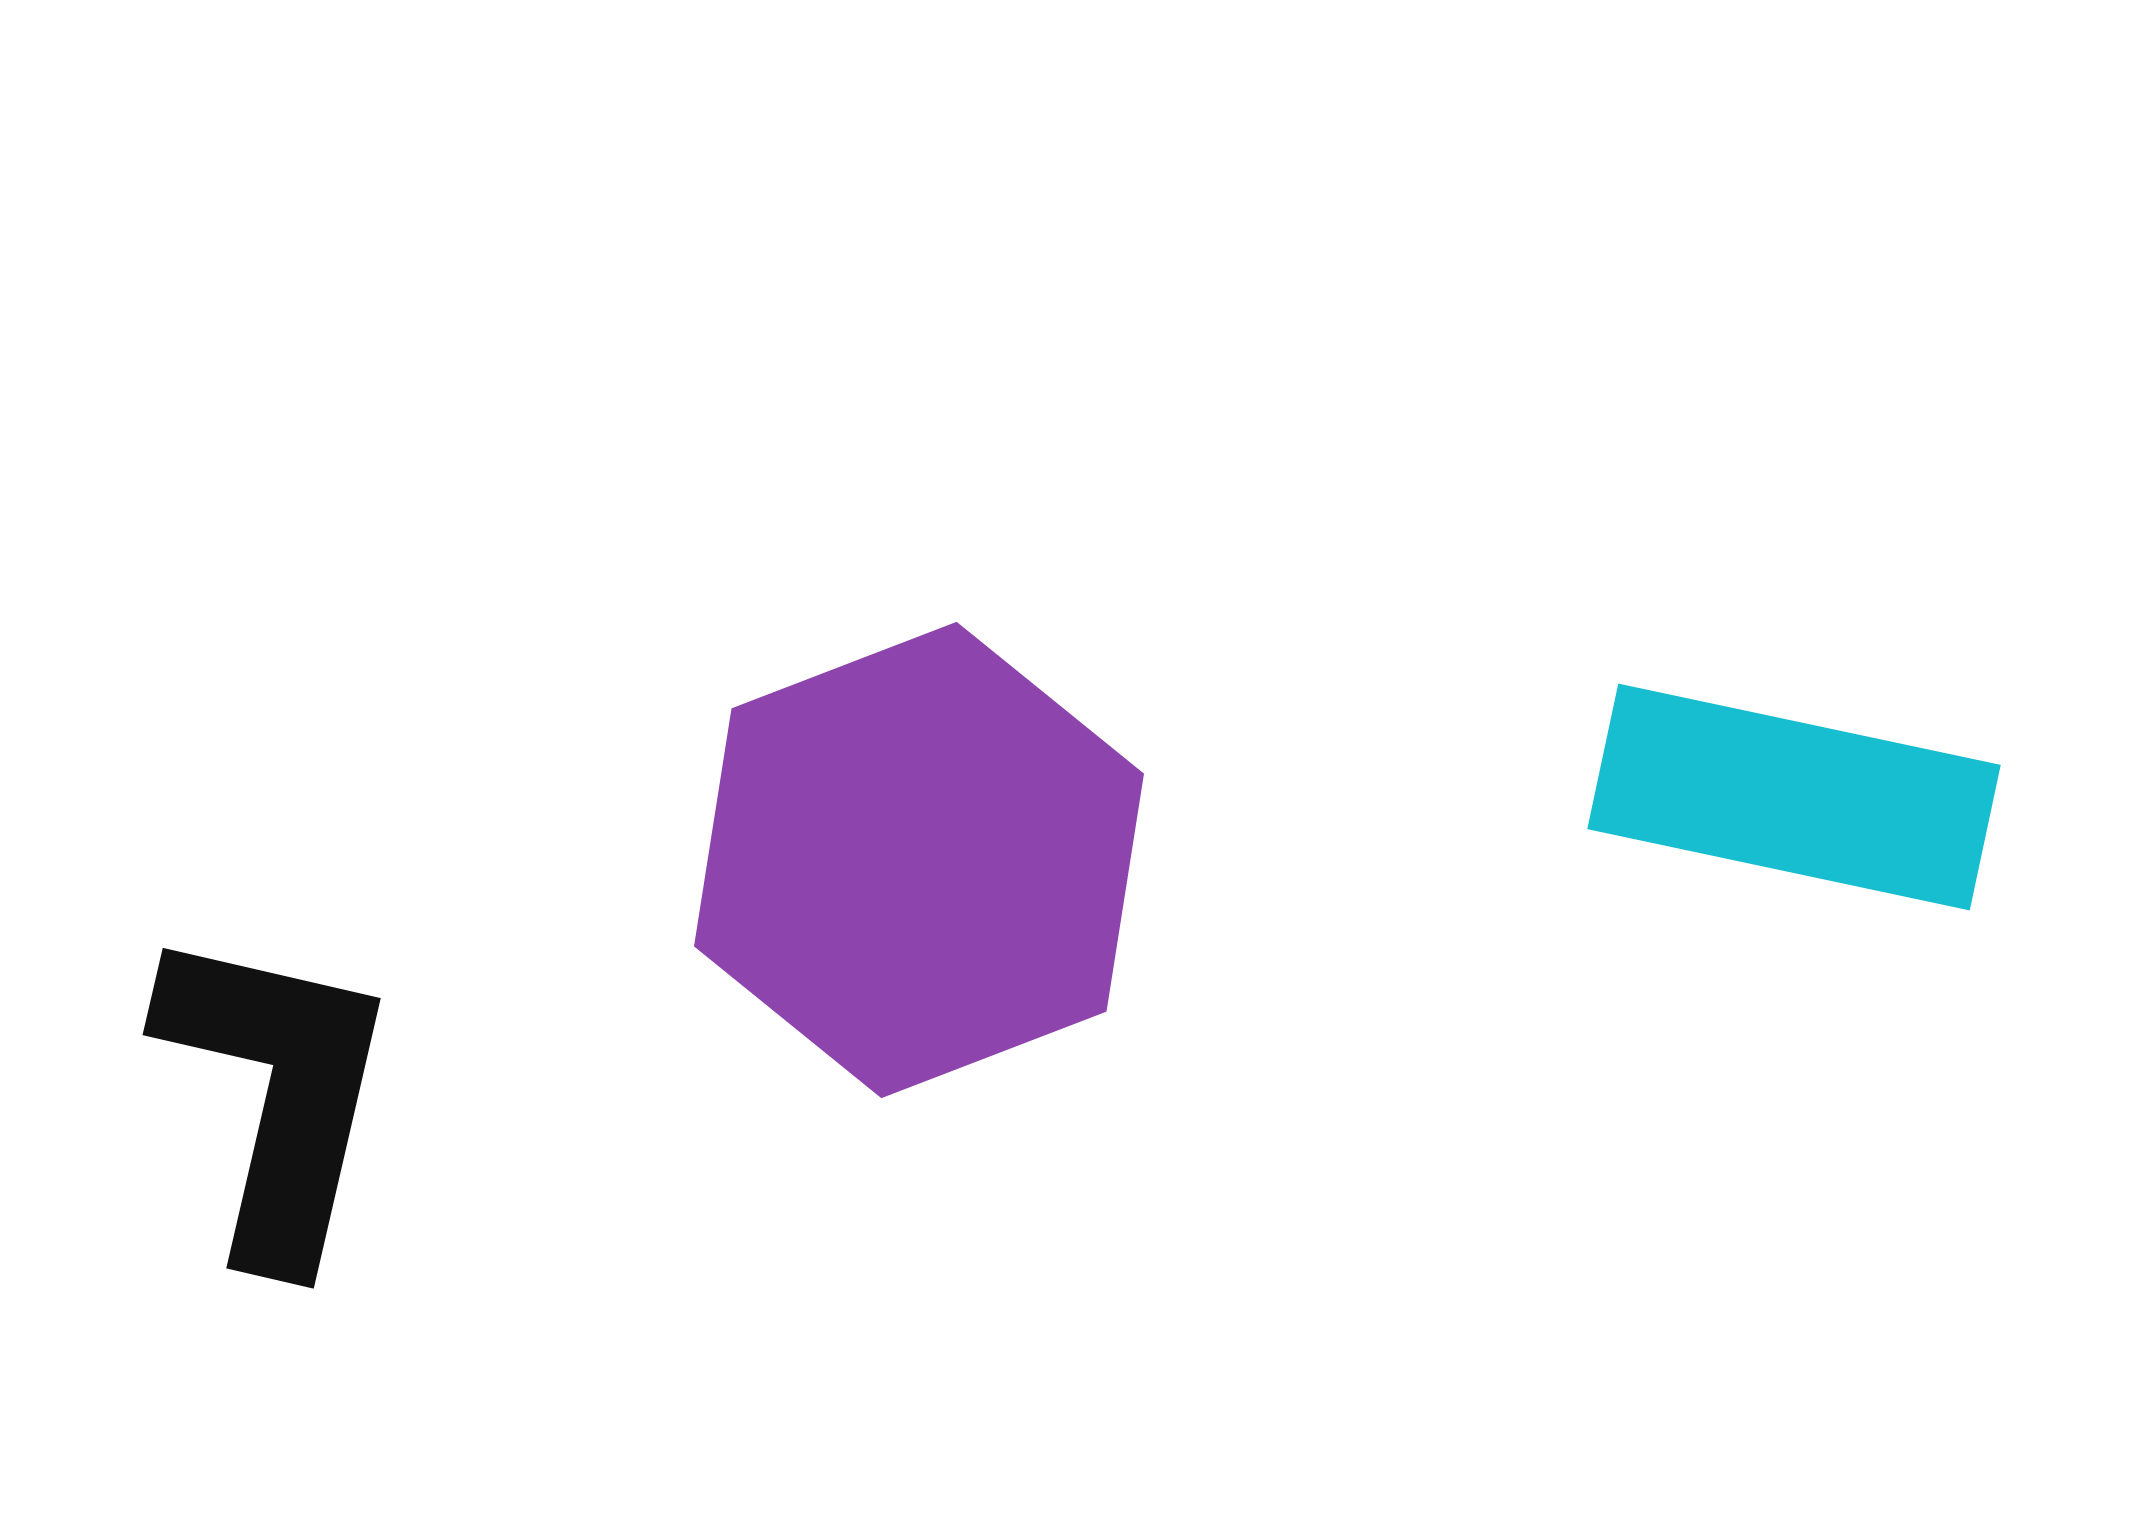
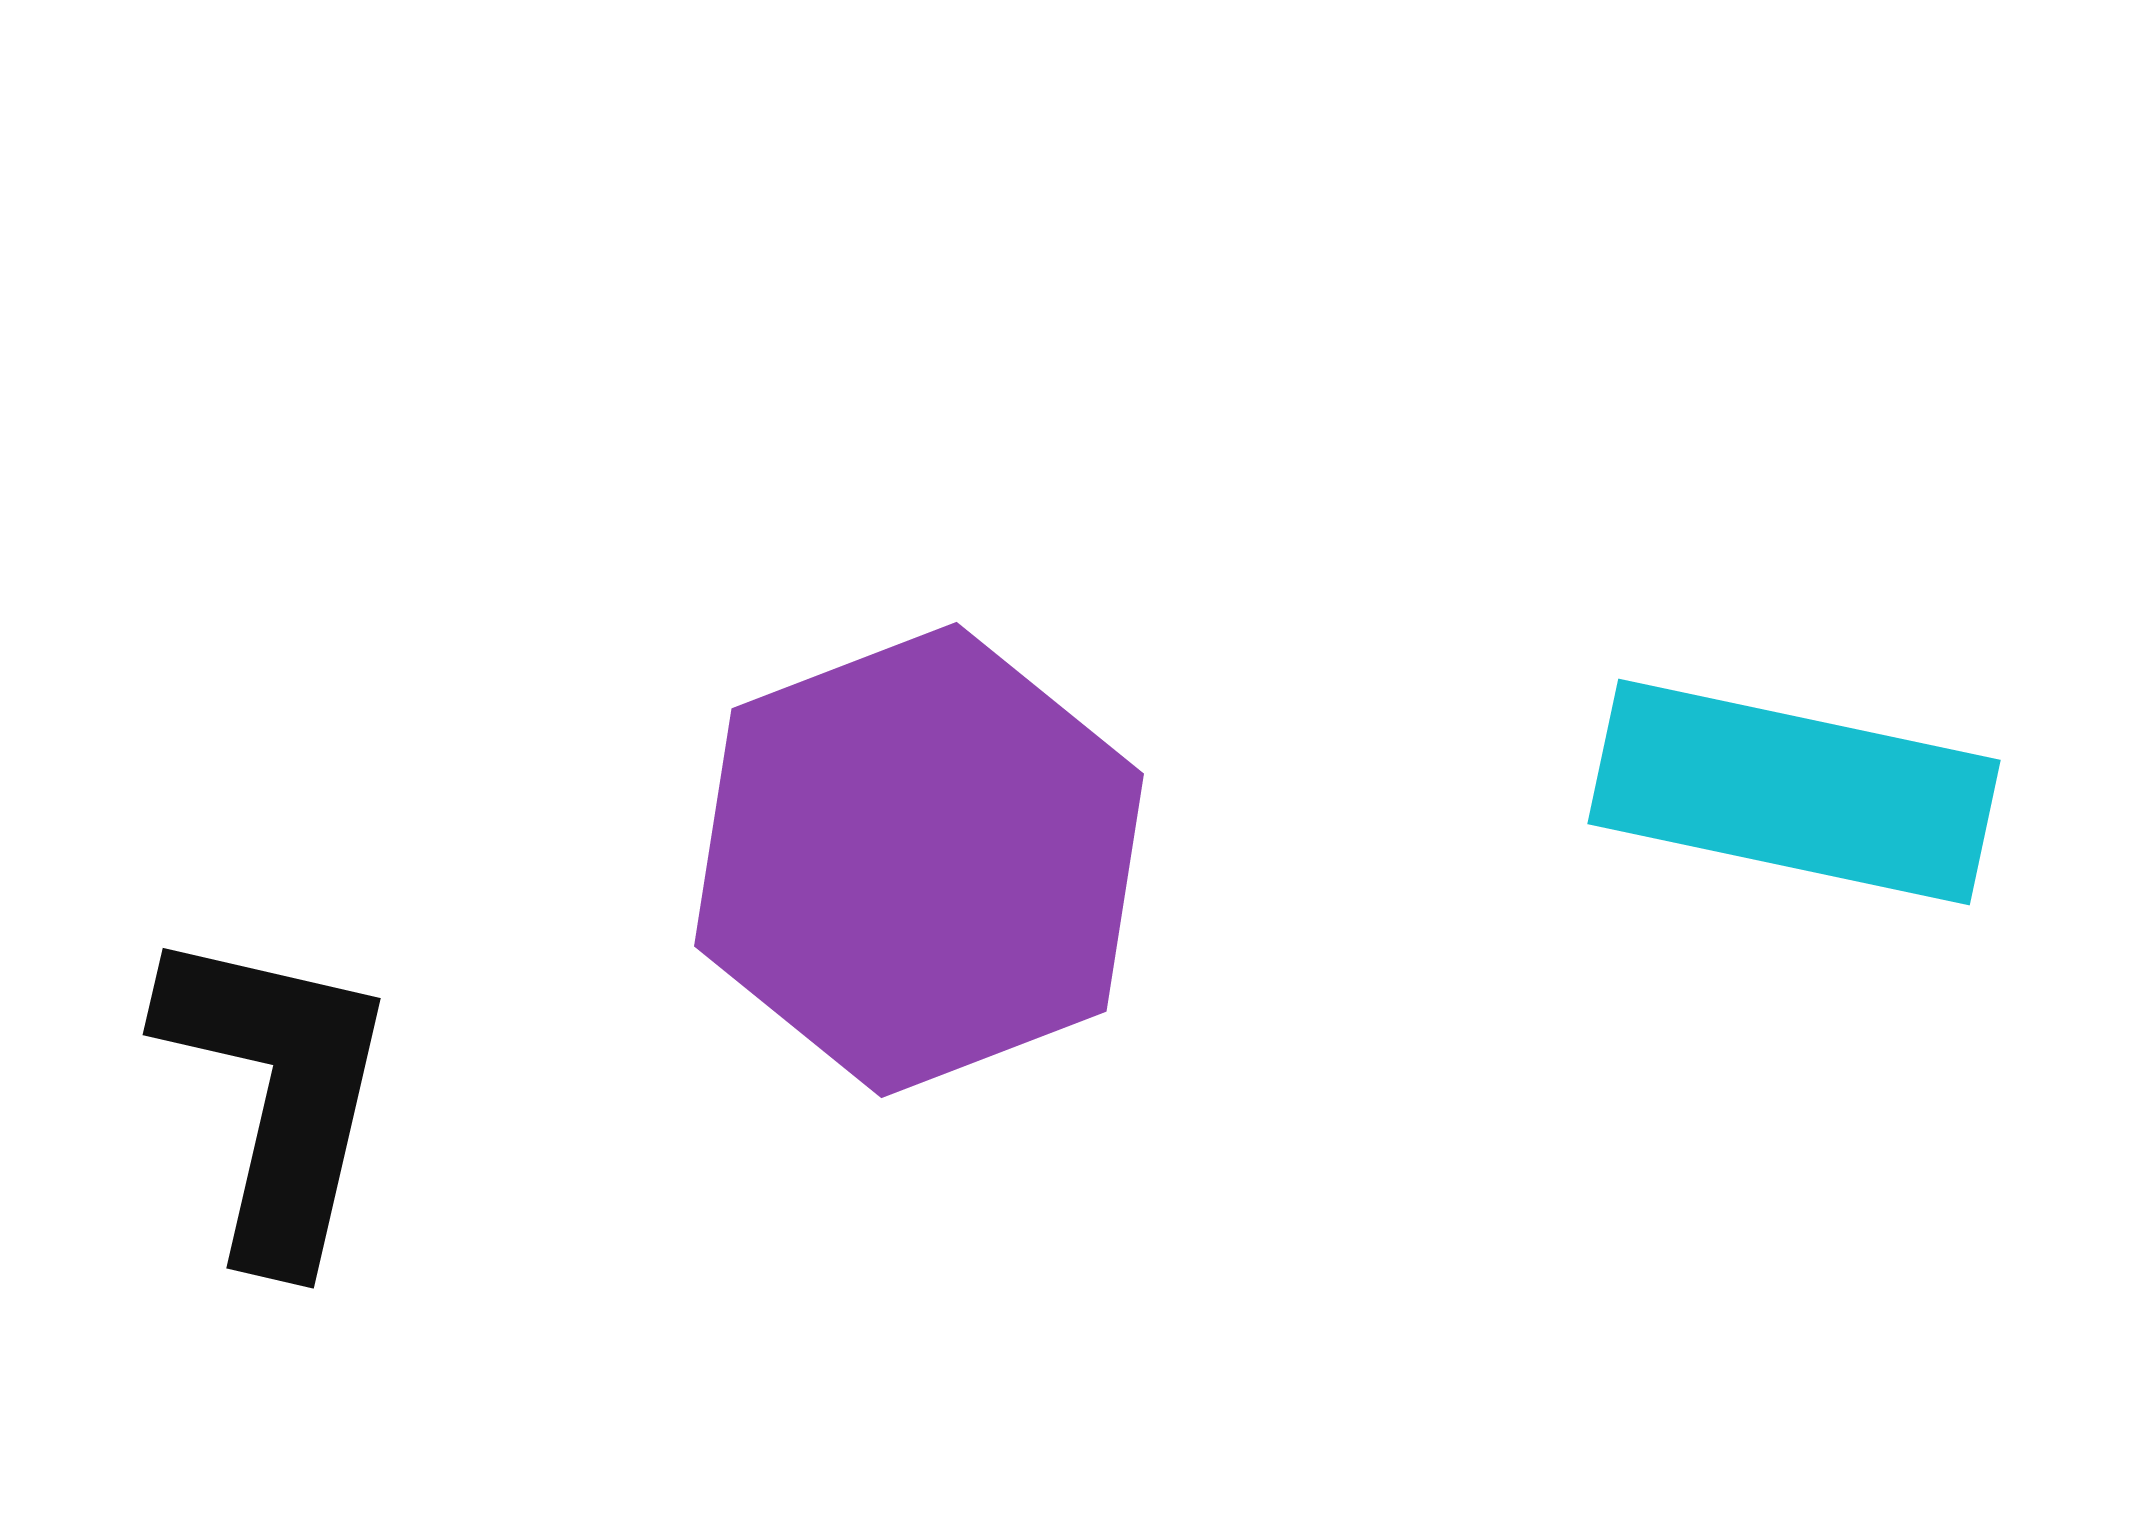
cyan rectangle: moved 5 px up
